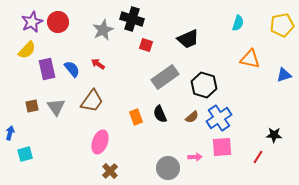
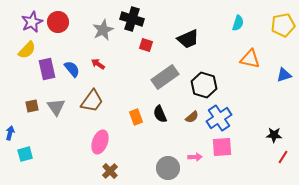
yellow pentagon: moved 1 px right
red line: moved 25 px right
